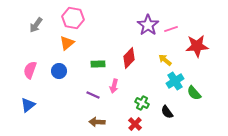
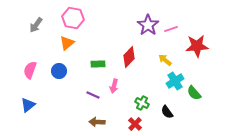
red diamond: moved 1 px up
